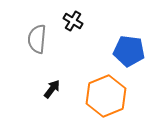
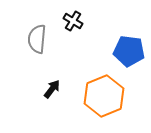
orange hexagon: moved 2 px left
